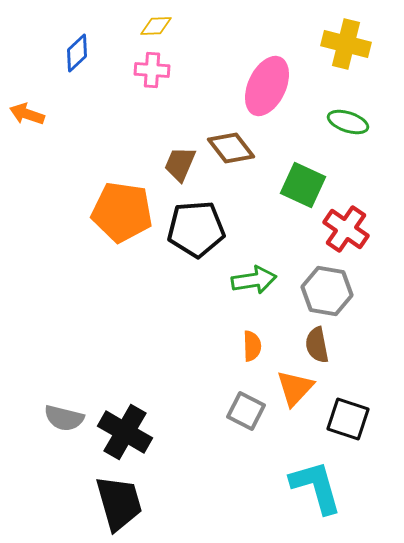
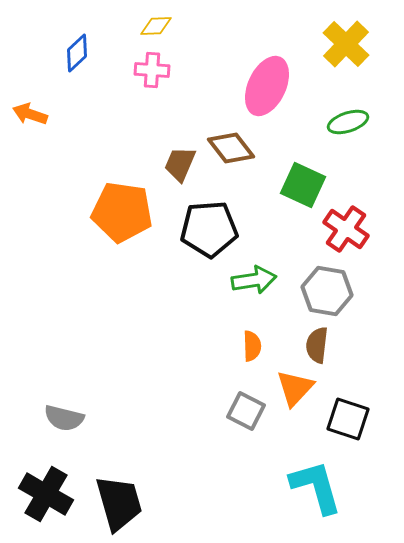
yellow cross: rotated 30 degrees clockwise
orange arrow: moved 3 px right
green ellipse: rotated 36 degrees counterclockwise
black pentagon: moved 13 px right
brown semicircle: rotated 18 degrees clockwise
black cross: moved 79 px left, 62 px down
